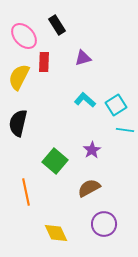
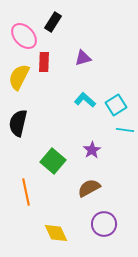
black rectangle: moved 4 px left, 3 px up; rotated 66 degrees clockwise
green square: moved 2 px left
